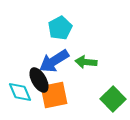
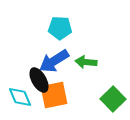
cyan pentagon: rotated 30 degrees clockwise
cyan diamond: moved 5 px down
